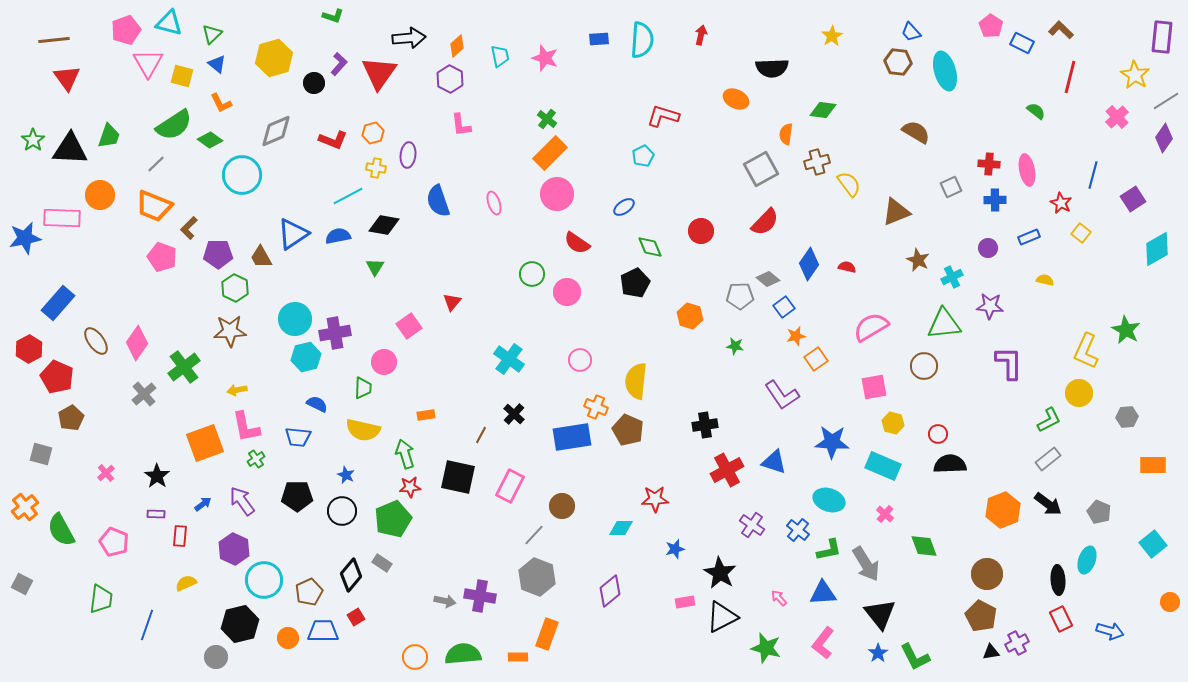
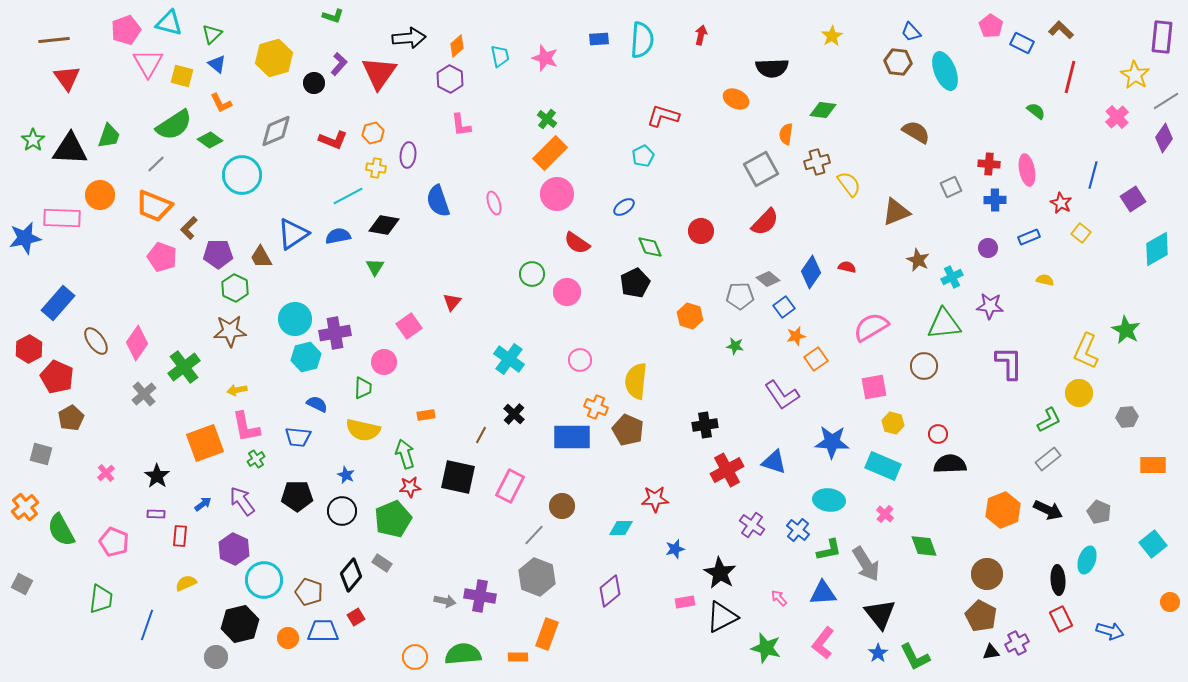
cyan ellipse at (945, 71): rotated 6 degrees counterclockwise
blue diamond at (809, 264): moved 2 px right, 8 px down
blue rectangle at (572, 437): rotated 9 degrees clockwise
cyan ellipse at (829, 500): rotated 12 degrees counterclockwise
black arrow at (1048, 504): moved 6 px down; rotated 12 degrees counterclockwise
brown pentagon at (309, 592): rotated 28 degrees counterclockwise
